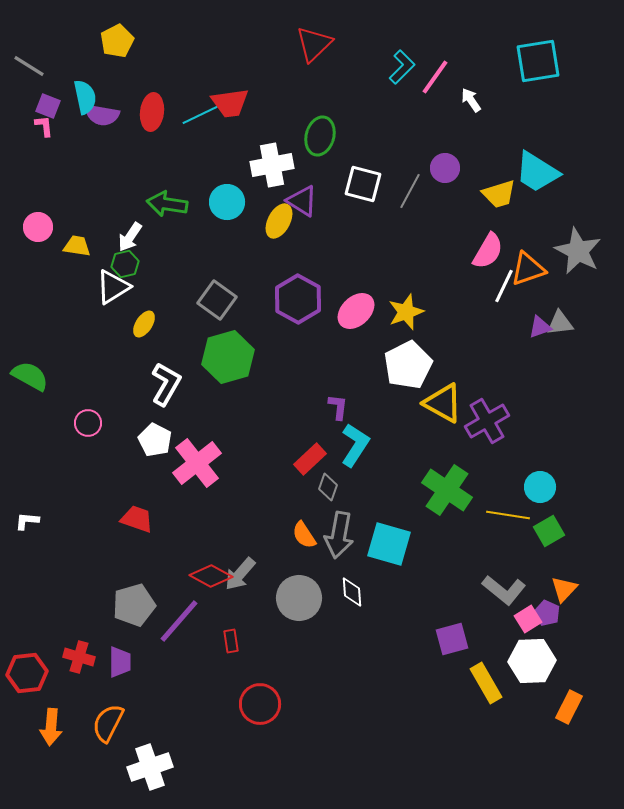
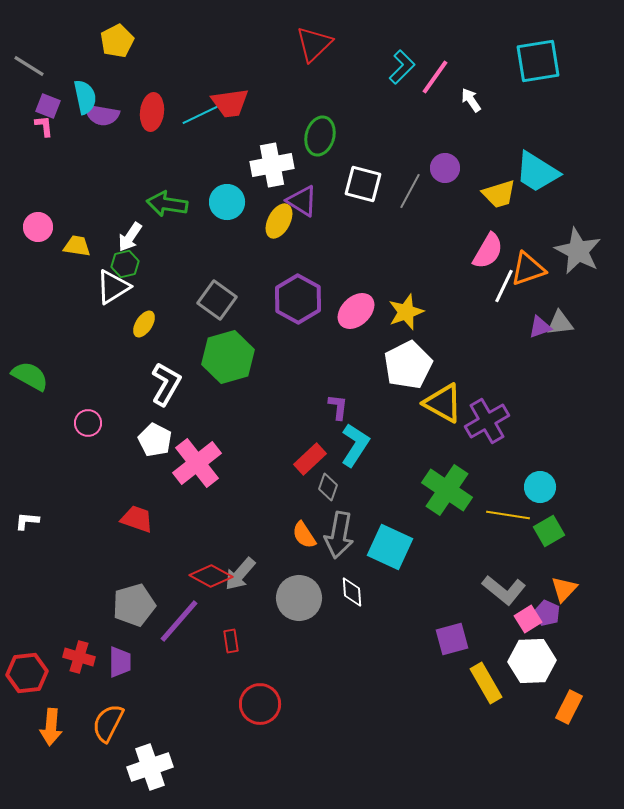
cyan square at (389, 544): moved 1 px right, 3 px down; rotated 9 degrees clockwise
